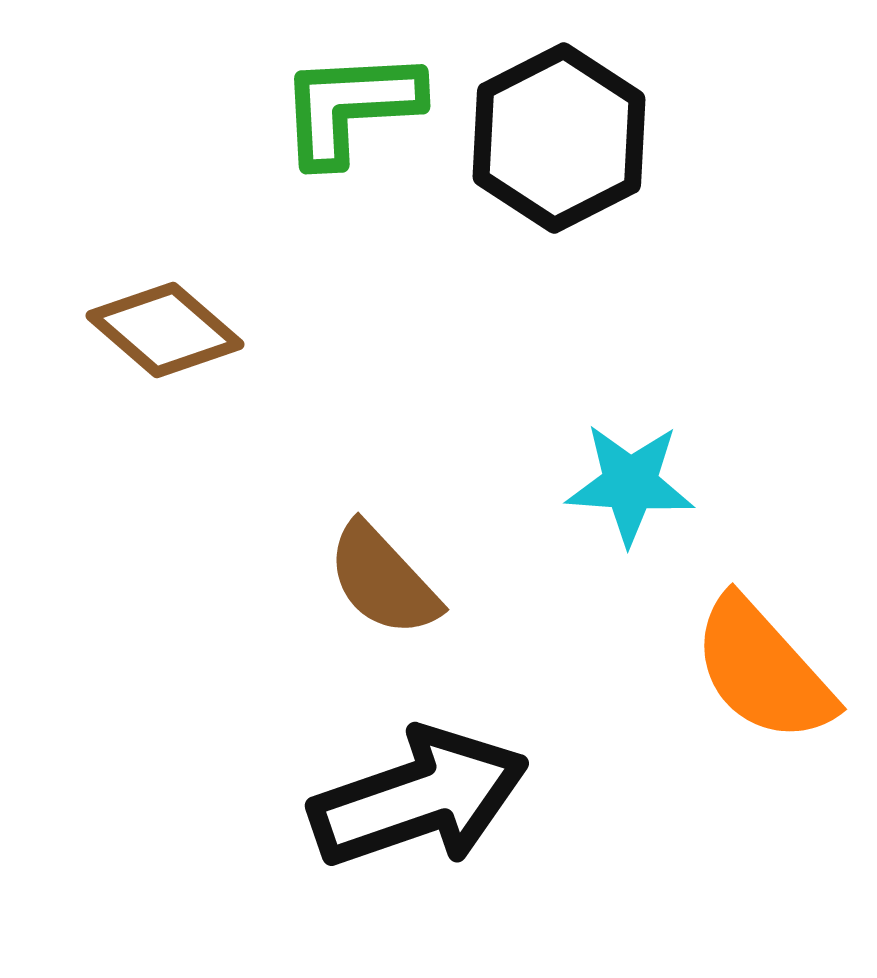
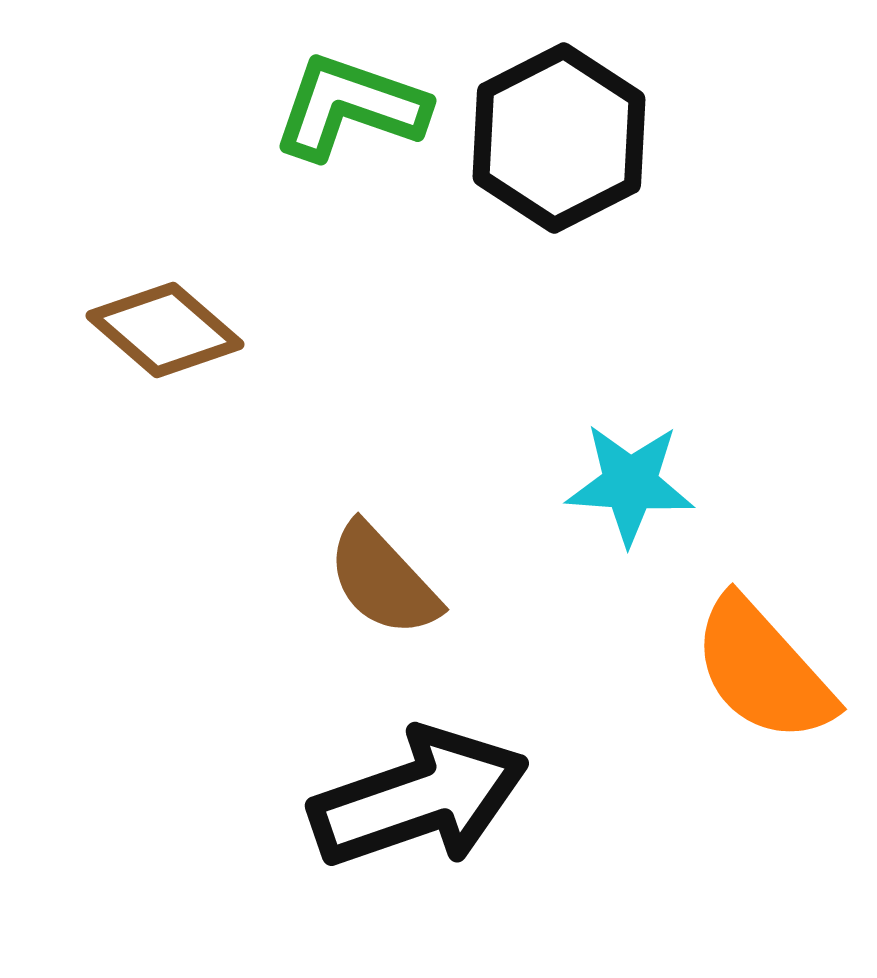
green L-shape: rotated 22 degrees clockwise
